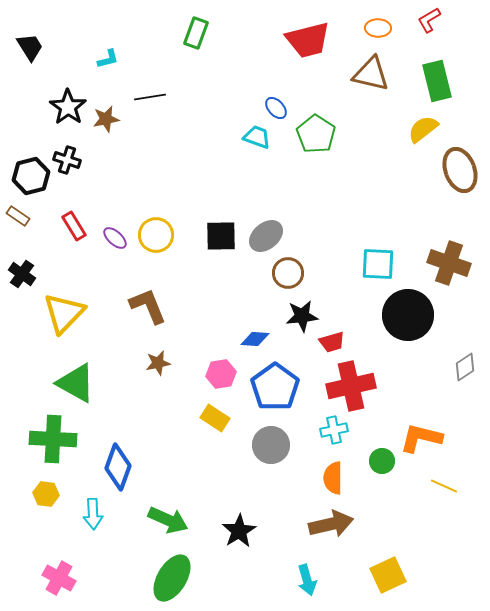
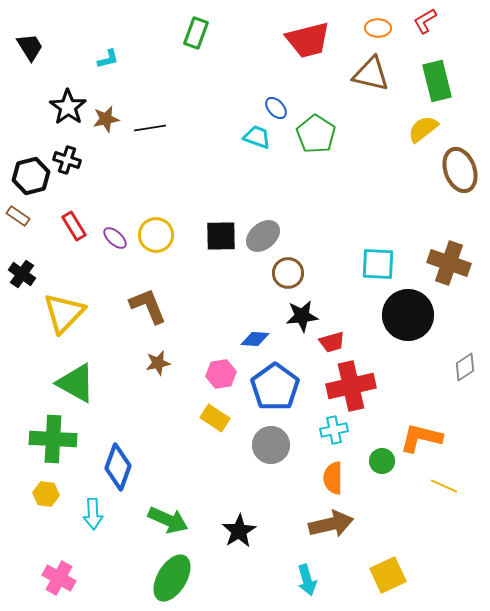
red L-shape at (429, 20): moved 4 px left, 1 px down
black line at (150, 97): moved 31 px down
gray ellipse at (266, 236): moved 3 px left
